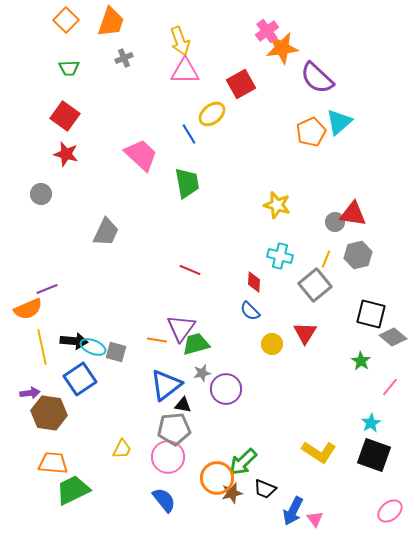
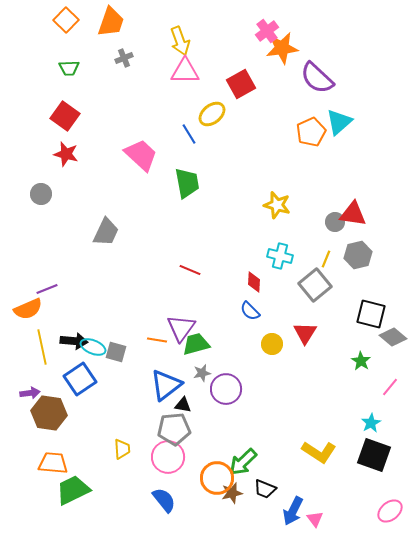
yellow trapezoid at (122, 449): rotated 30 degrees counterclockwise
